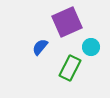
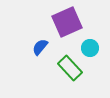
cyan circle: moved 1 px left, 1 px down
green rectangle: rotated 70 degrees counterclockwise
